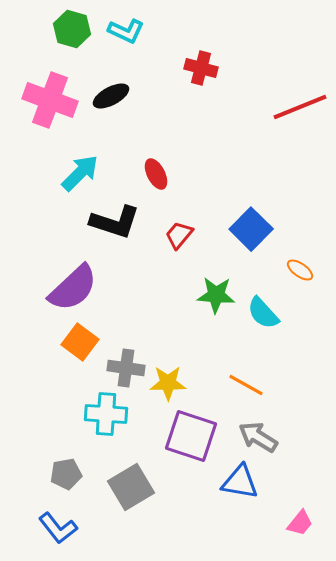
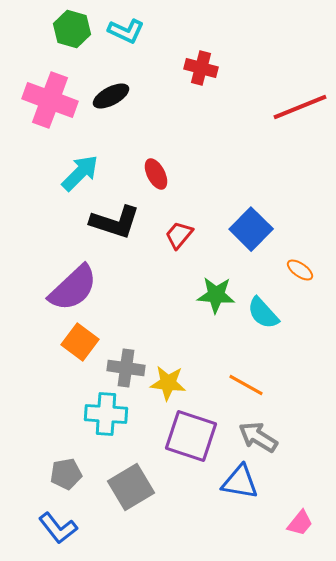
yellow star: rotated 6 degrees clockwise
